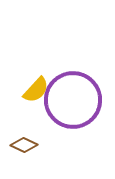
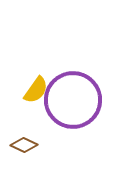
yellow semicircle: rotated 8 degrees counterclockwise
